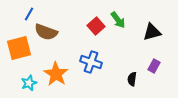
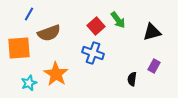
brown semicircle: moved 3 px right, 1 px down; rotated 40 degrees counterclockwise
orange square: rotated 10 degrees clockwise
blue cross: moved 2 px right, 9 px up
